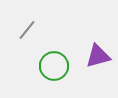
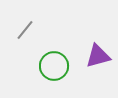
gray line: moved 2 px left
